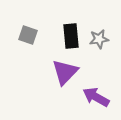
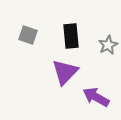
gray star: moved 9 px right, 6 px down; rotated 18 degrees counterclockwise
